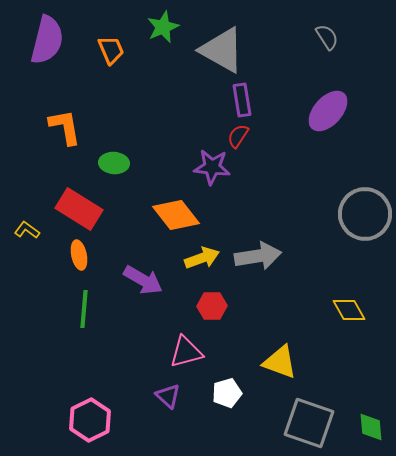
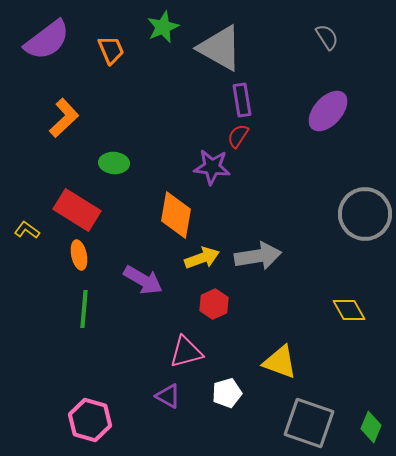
purple semicircle: rotated 39 degrees clockwise
gray triangle: moved 2 px left, 2 px up
orange L-shape: moved 1 px left, 9 px up; rotated 57 degrees clockwise
red rectangle: moved 2 px left, 1 px down
orange diamond: rotated 48 degrees clockwise
red hexagon: moved 2 px right, 2 px up; rotated 24 degrees counterclockwise
purple triangle: rotated 12 degrees counterclockwise
pink hexagon: rotated 18 degrees counterclockwise
green diamond: rotated 28 degrees clockwise
